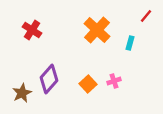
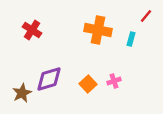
orange cross: moved 1 px right; rotated 32 degrees counterclockwise
cyan rectangle: moved 1 px right, 4 px up
purple diamond: rotated 32 degrees clockwise
